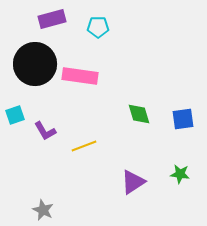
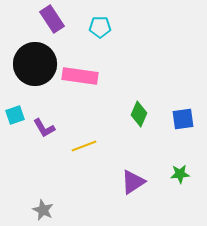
purple rectangle: rotated 72 degrees clockwise
cyan pentagon: moved 2 px right
green diamond: rotated 40 degrees clockwise
purple L-shape: moved 1 px left, 3 px up
green star: rotated 12 degrees counterclockwise
